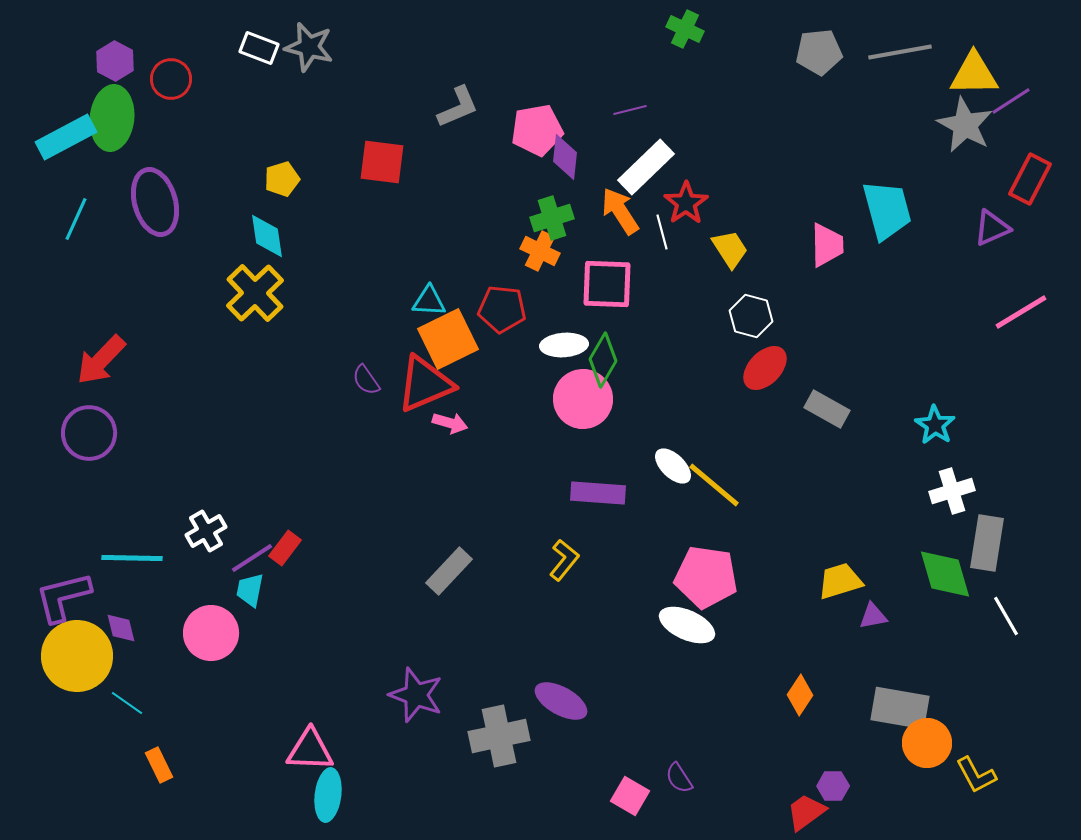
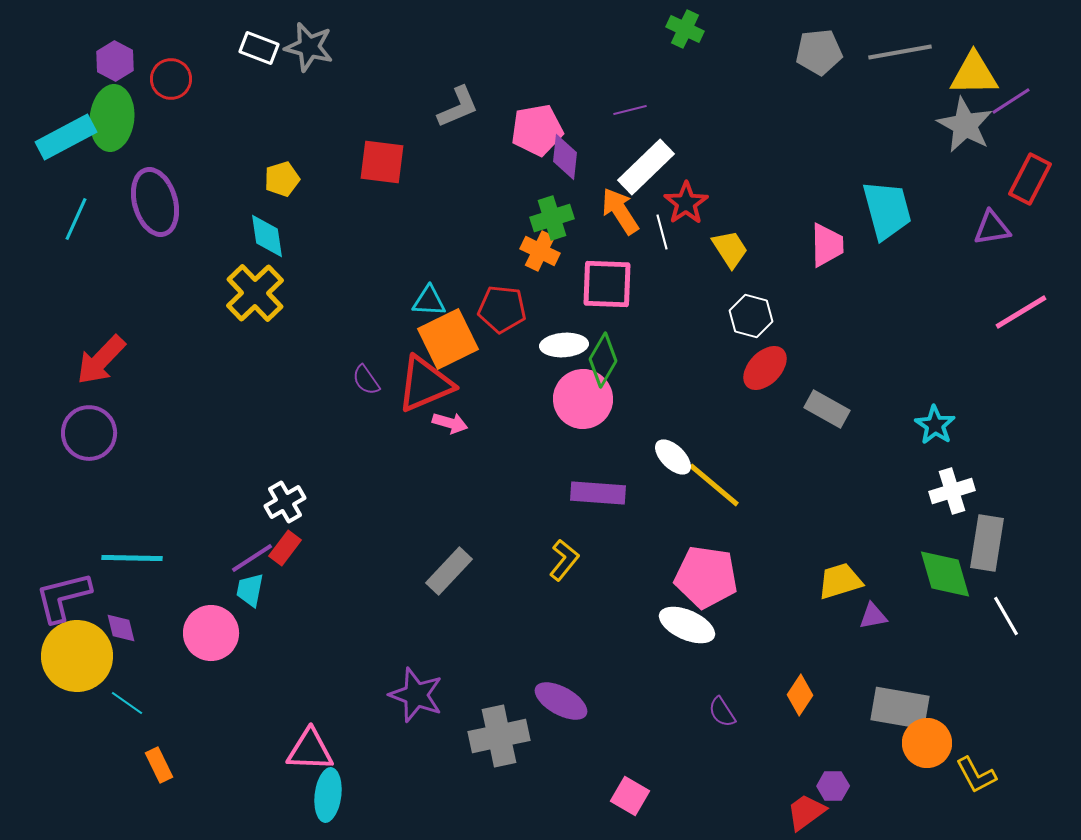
purple triangle at (992, 228): rotated 15 degrees clockwise
white ellipse at (673, 466): moved 9 px up
white cross at (206, 531): moved 79 px right, 29 px up
purple semicircle at (679, 778): moved 43 px right, 66 px up
